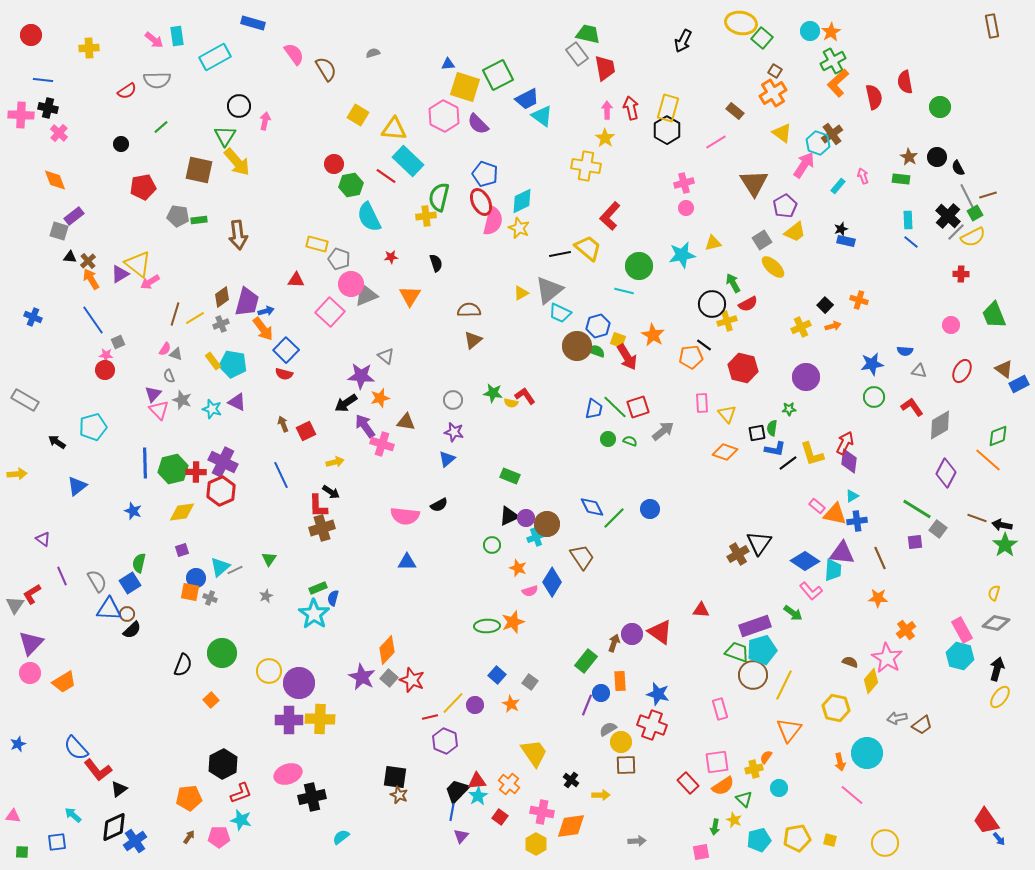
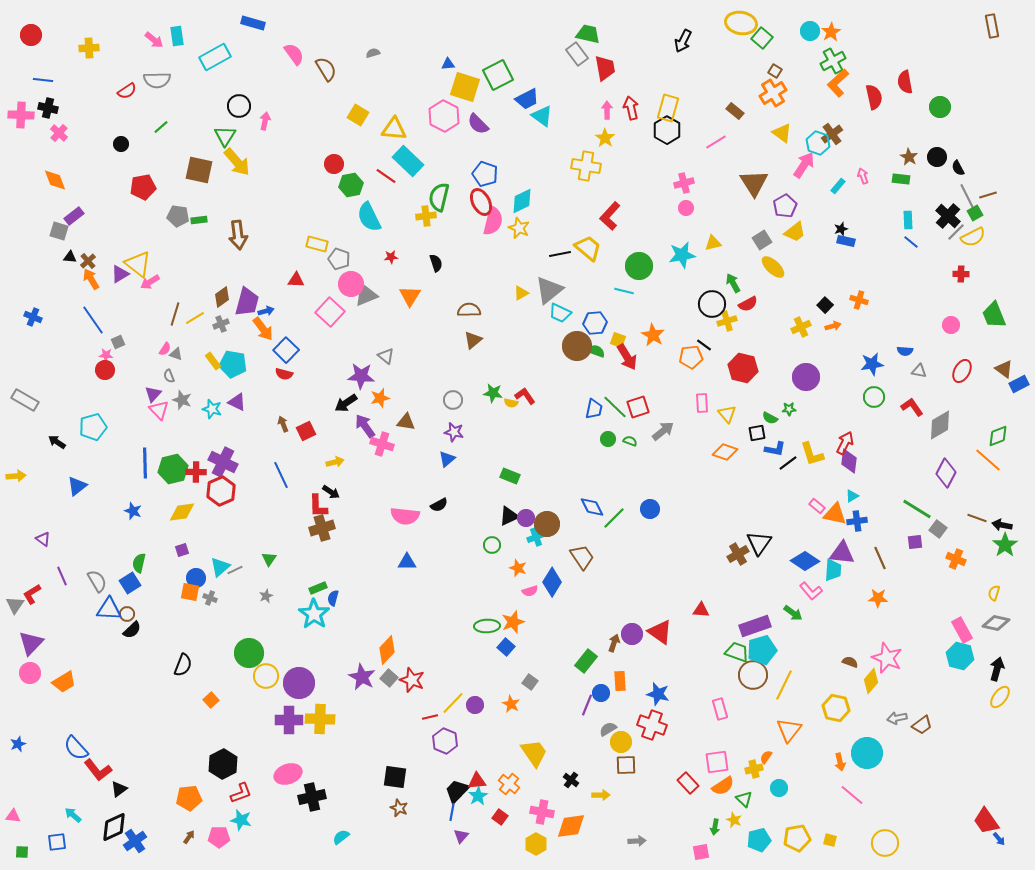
blue hexagon at (598, 326): moved 3 px left, 3 px up; rotated 10 degrees clockwise
green semicircle at (772, 428): moved 2 px left, 10 px up; rotated 70 degrees counterclockwise
yellow arrow at (17, 474): moved 1 px left, 2 px down
orange cross at (906, 630): moved 50 px right, 71 px up; rotated 30 degrees counterclockwise
green circle at (222, 653): moved 27 px right
pink star at (887, 658): rotated 8 degrees counterclockwise
yellow circle at (269, 671): moved 3 px left, 5 px down
blue square at (497, 675): moved 9 px right, 28 px up
brown star at (399, 795): moved 13 px down
